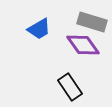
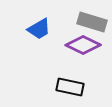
purple diamond: rotated 28 degrees counterclockwise
black rectangle: rotated 44 degrees counterclockwise
